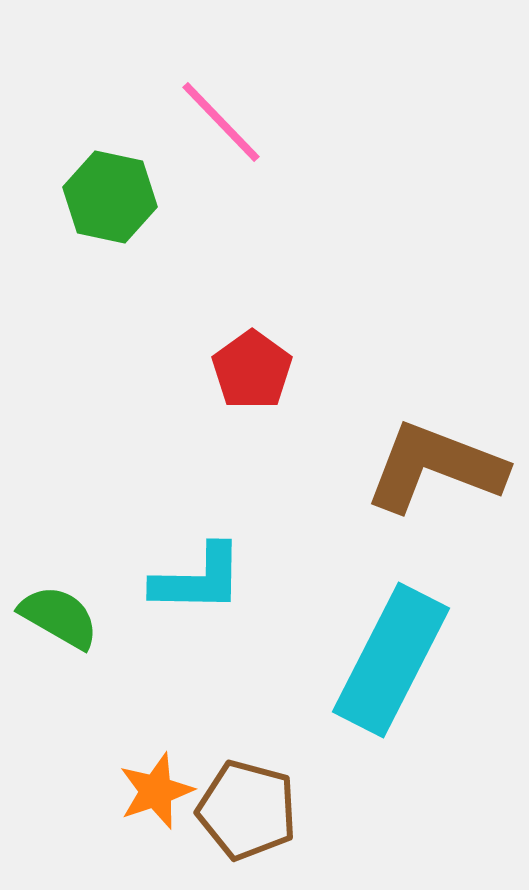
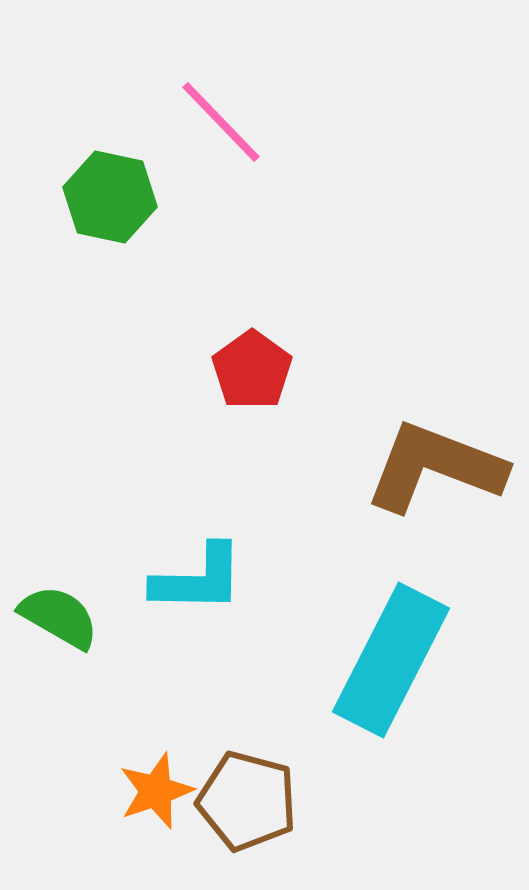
brown pentagon: moved 9 px up
